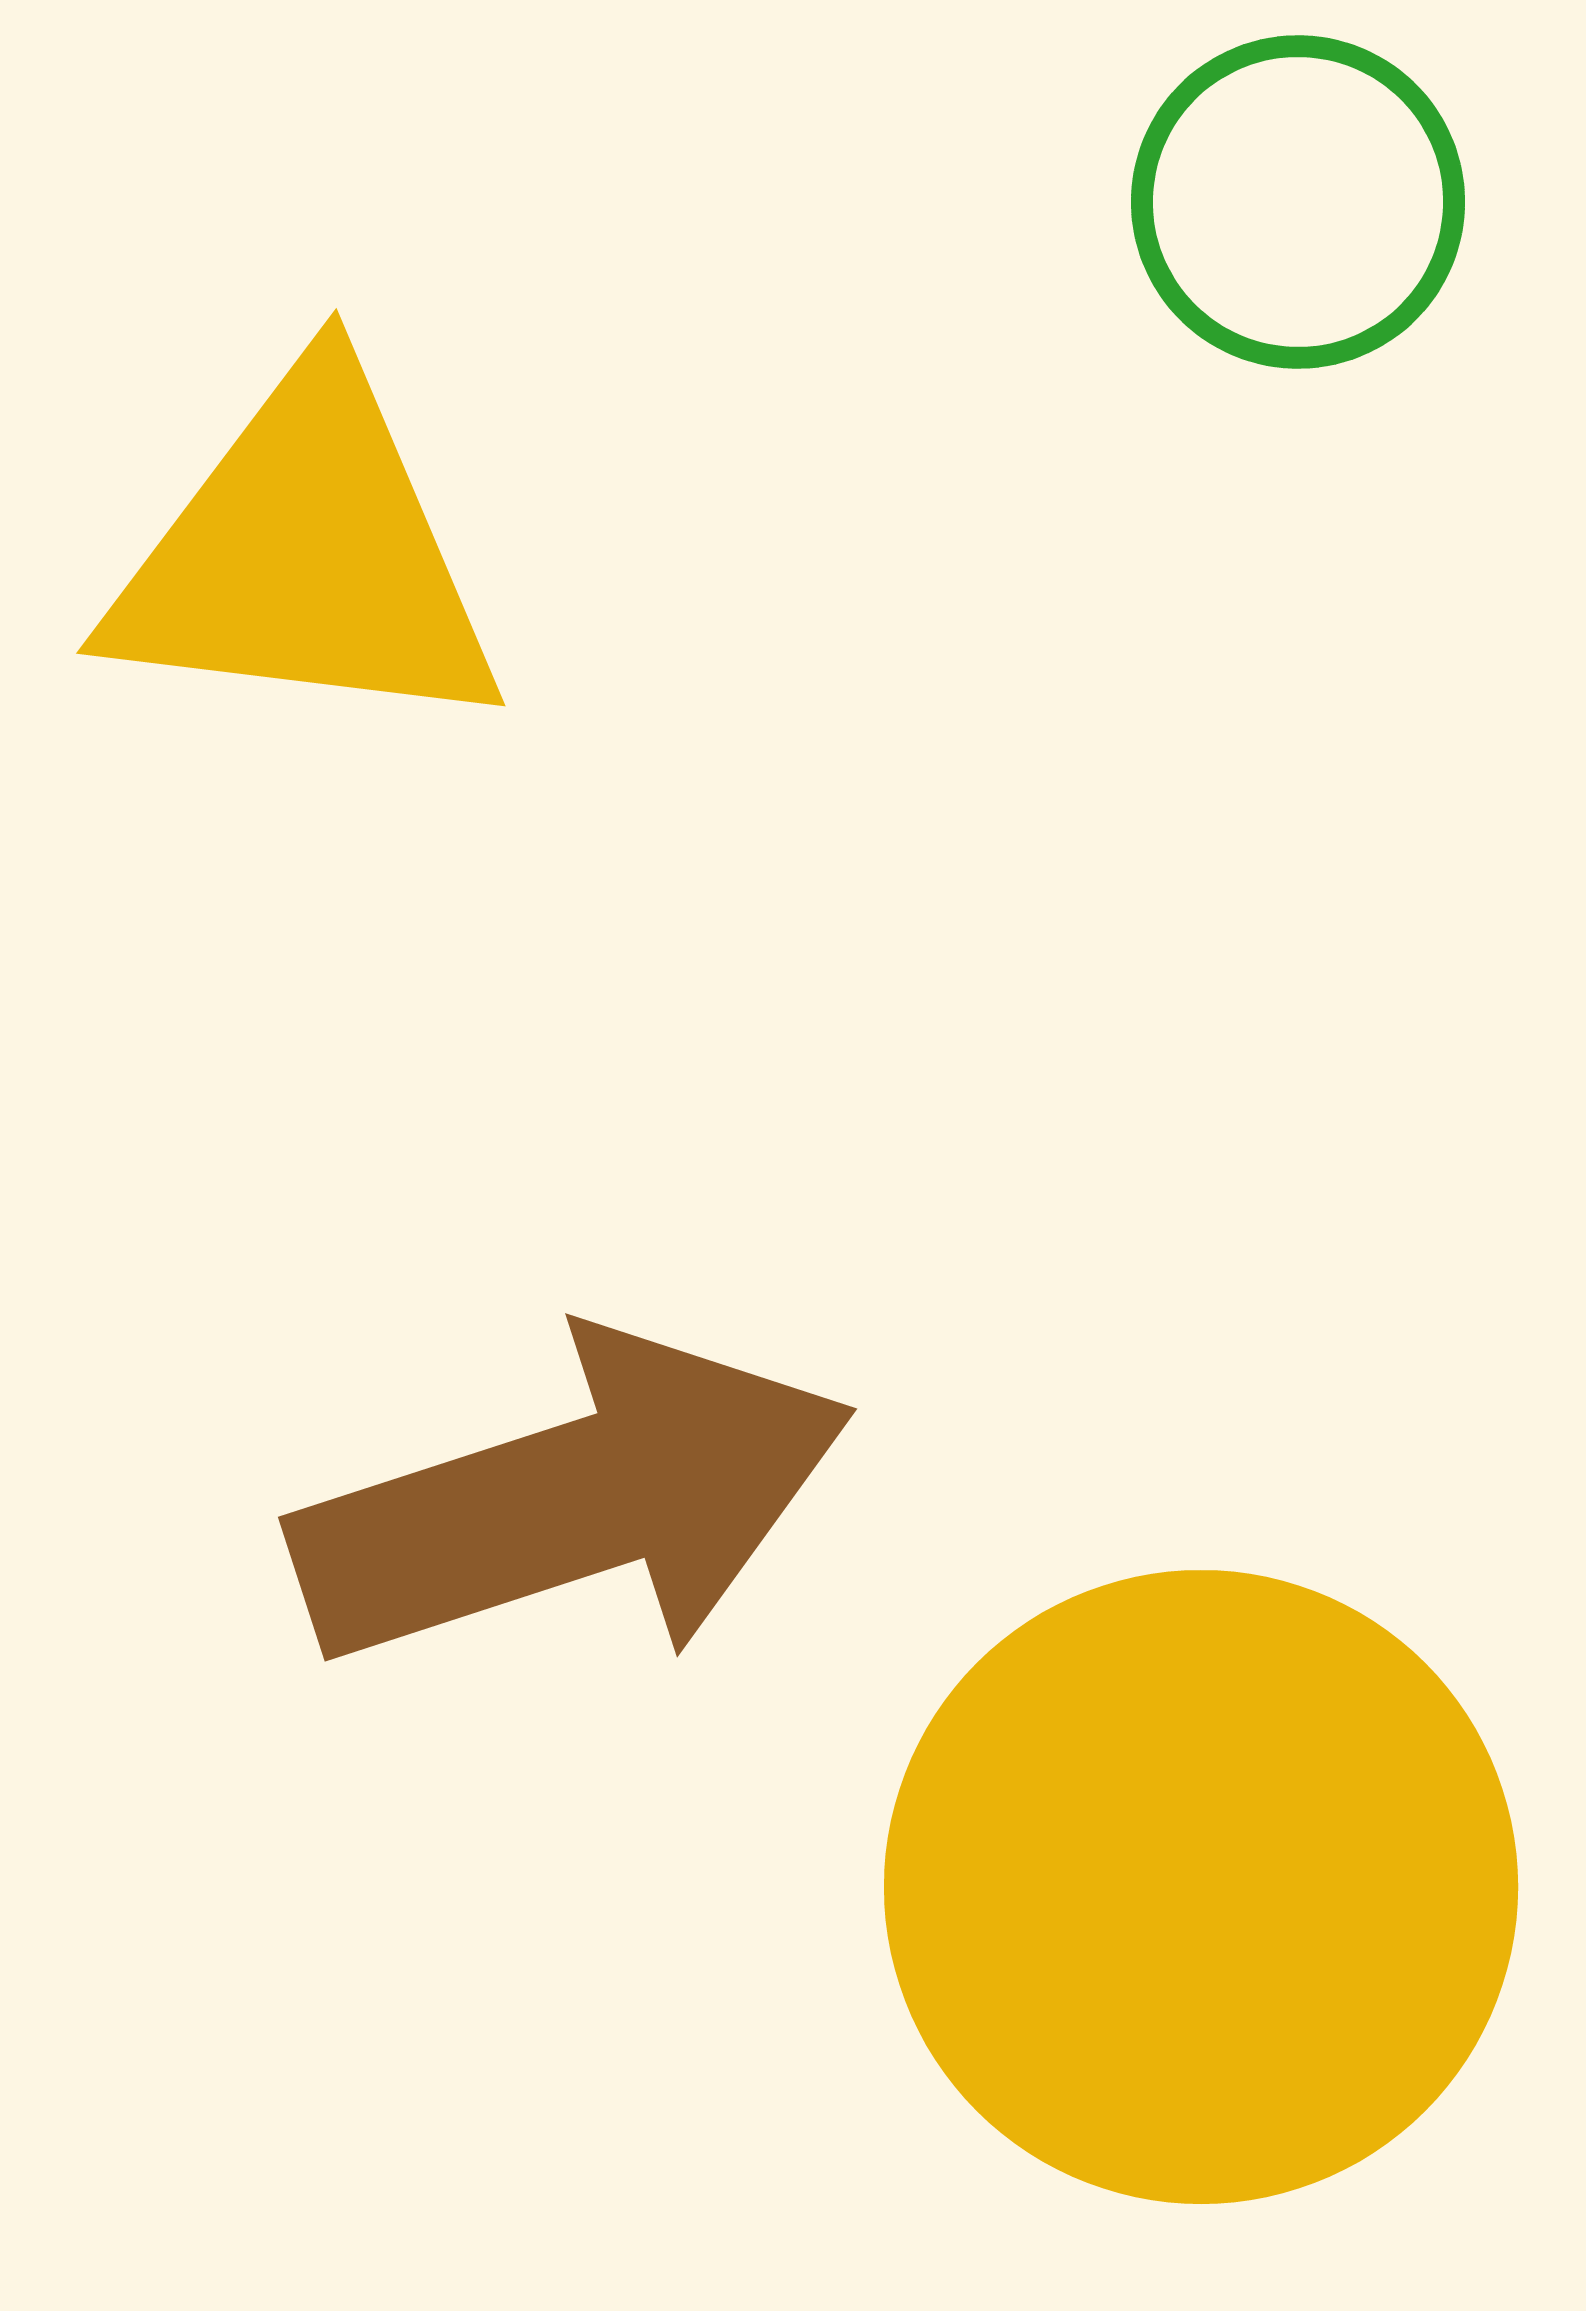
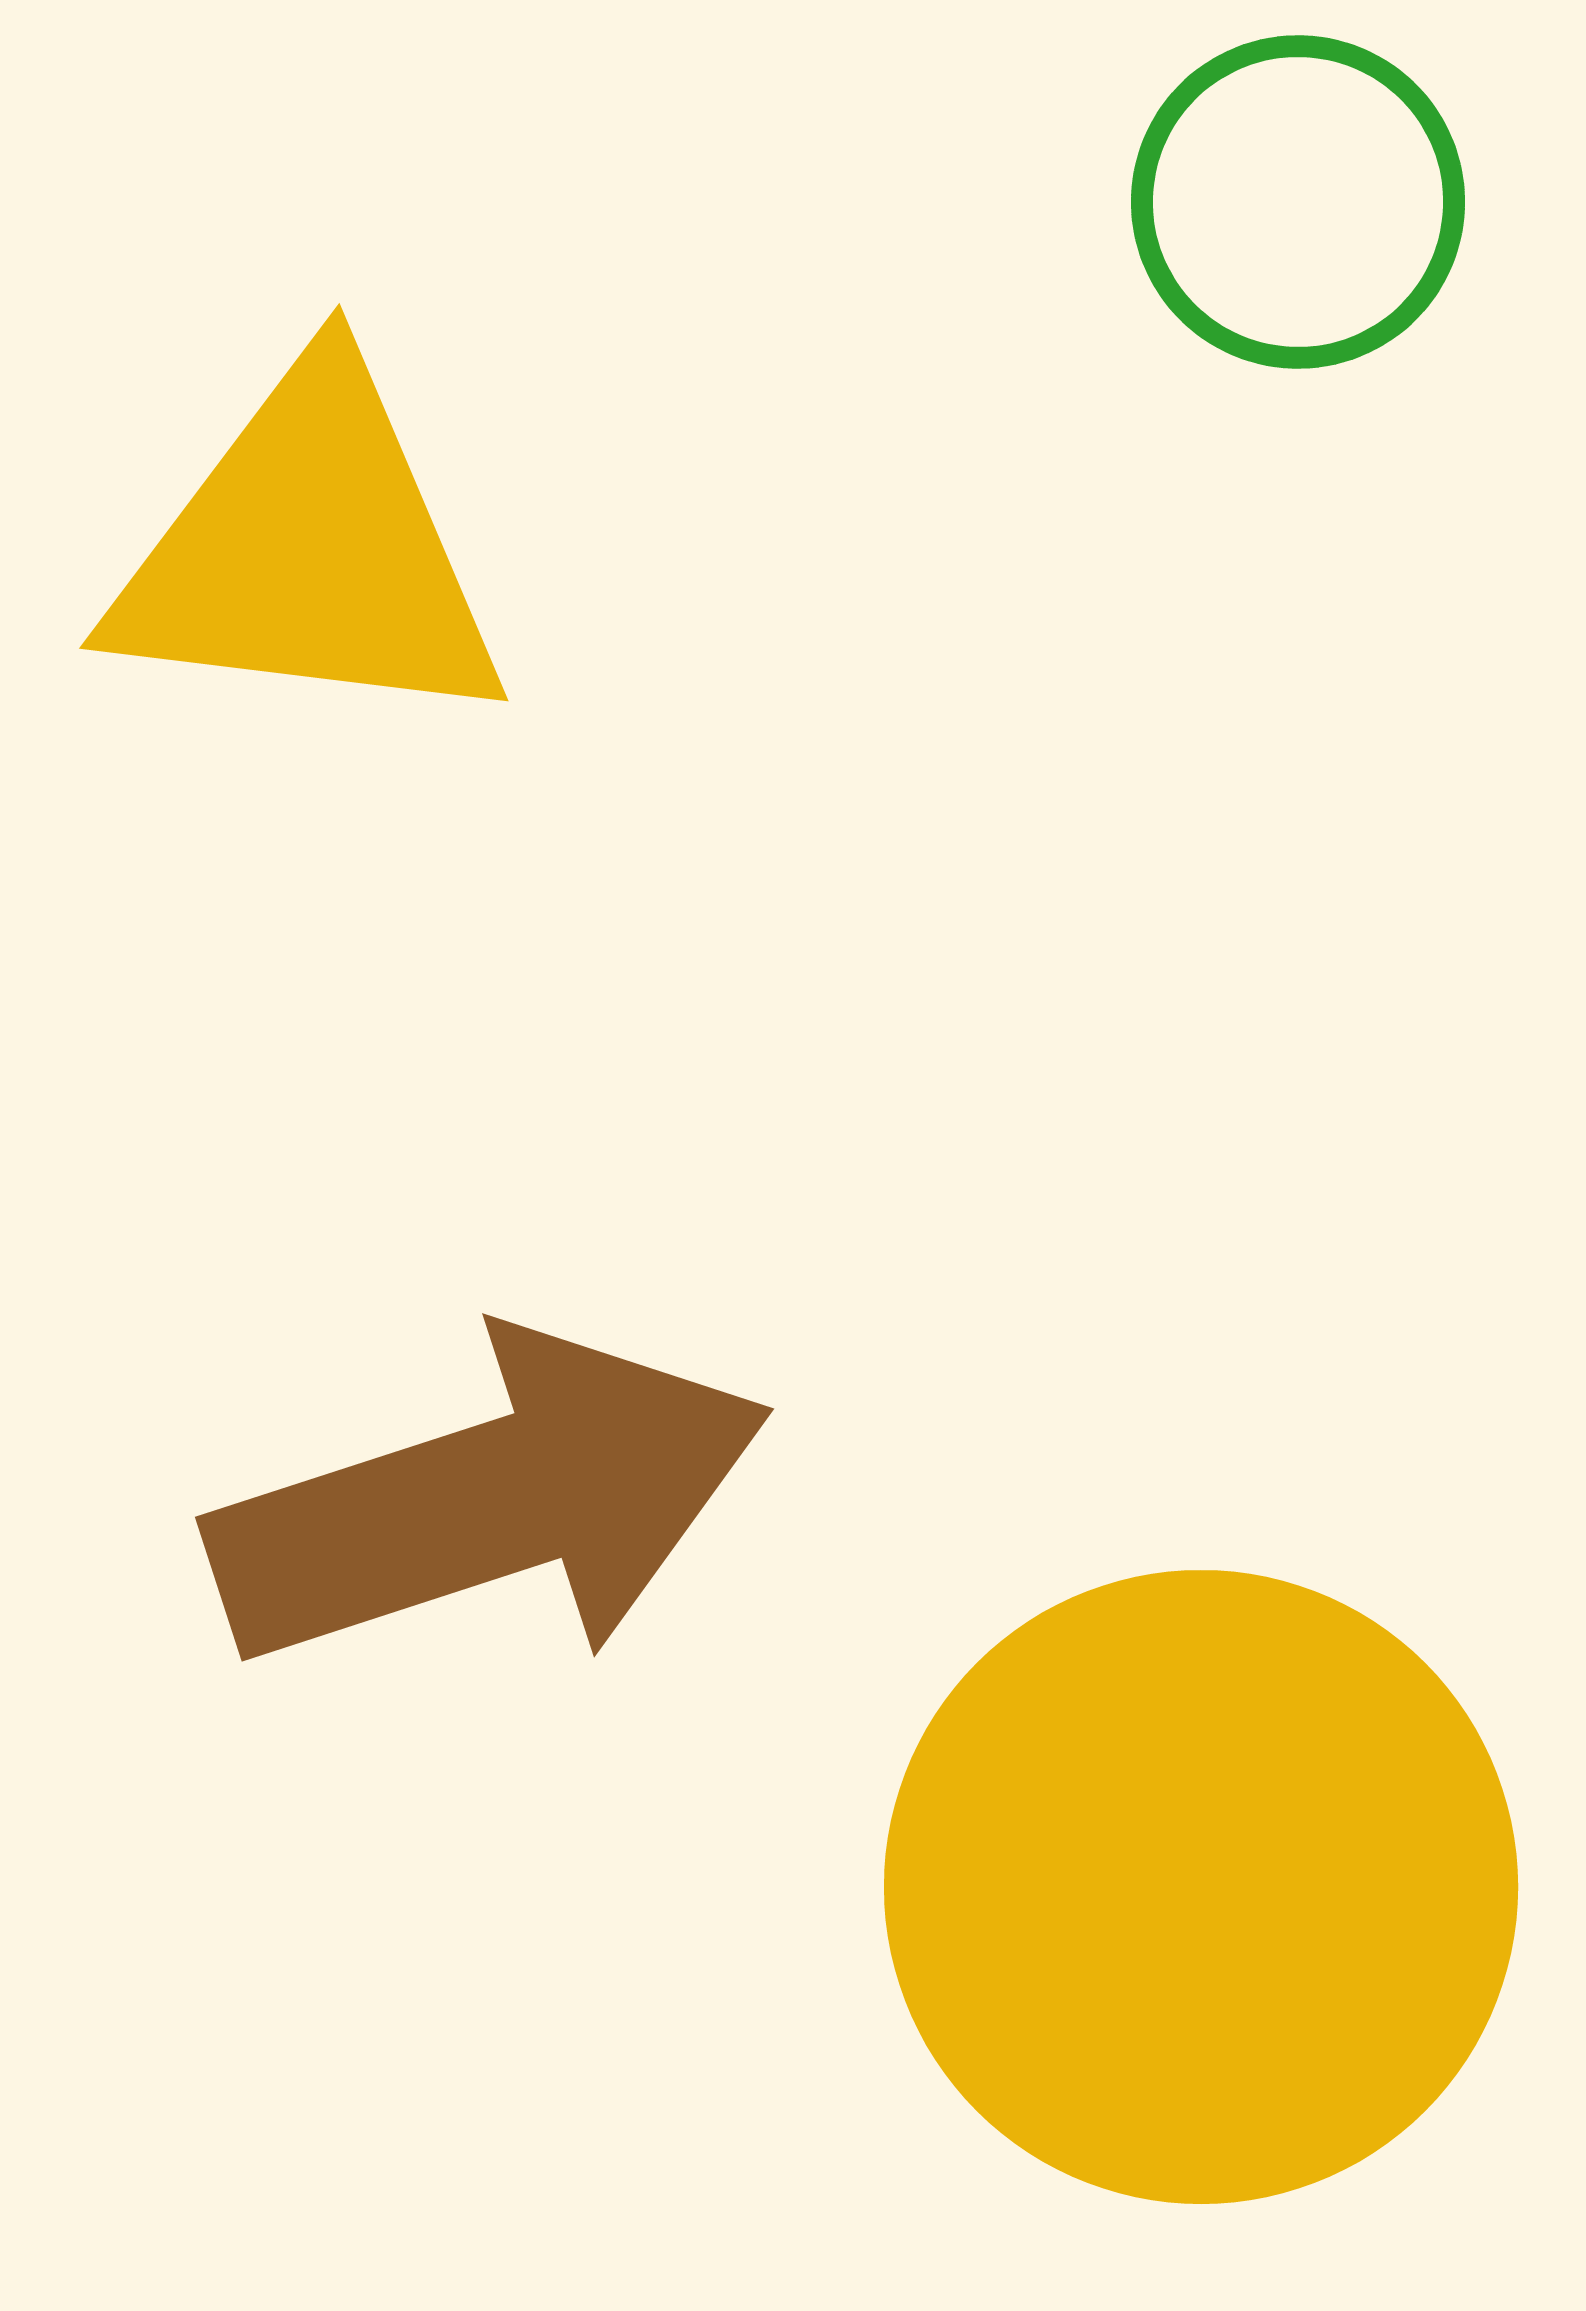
yellow triangle: moved 3 px right, 5 px up
brown arrow: moved 83 px left
